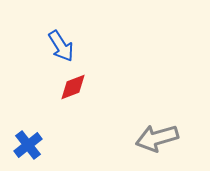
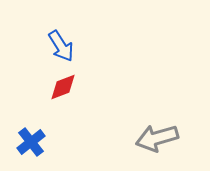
red diamond: moved 10 px left
blue cross: moved 3 px right, 3 px up
